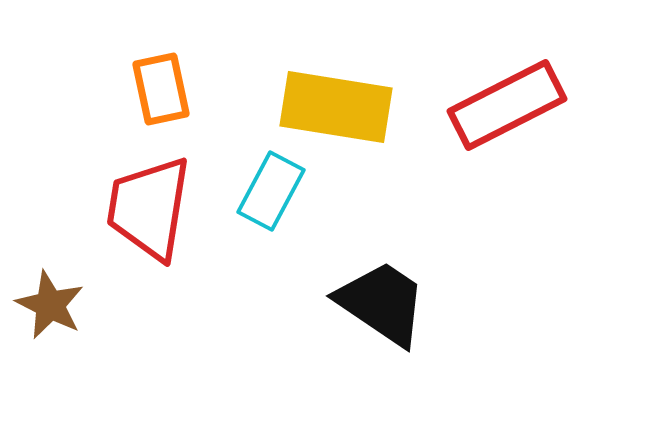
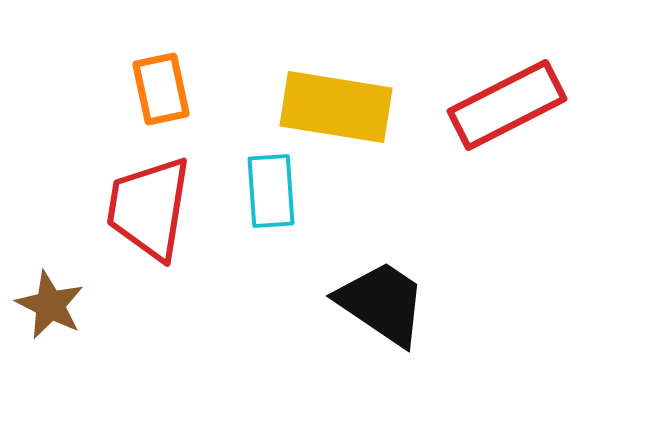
cyan rectangle: rotated 32 degrees counterclockwise
